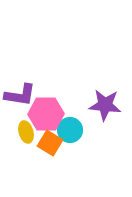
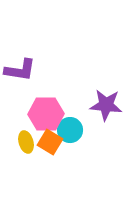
purple L-shape: moved 25 px up
purple star: moved 1 px right
yellow ellipse: moved 10 px down
orange square: moved 1 px up
